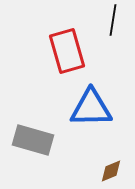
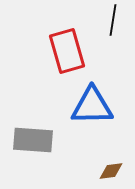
blue triangle: moved 1 px right, 2 px up
gray rectangle: rotated 12 degrees counterclockwise
brown diamond: rotated 15 degrees clockwise
